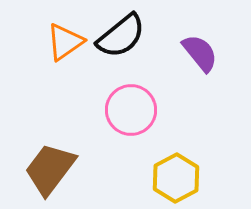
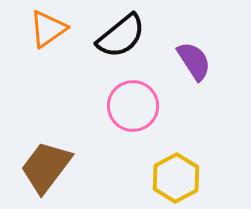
orange triangle: moved 17 px left, 13 px up
purple semicircle: moved 6 px left, 8 px down; rotated 6 degrees clockwise
pink circle: moved 2 px right, 4 px up
brown trapezoid: moved 4 px left, 2 px up
